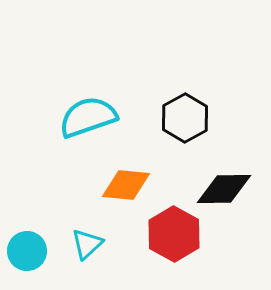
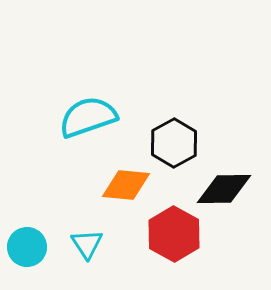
black hexagon: moved 11 px left, 25 px down
cyan triangle: rotated 20 degrees counterclockwise
cyan circle: moved 4 px up
